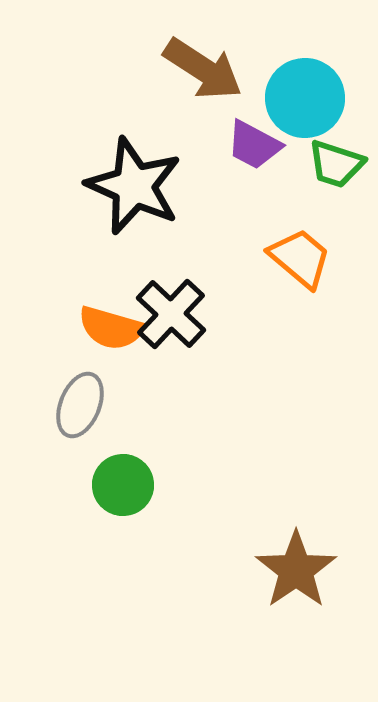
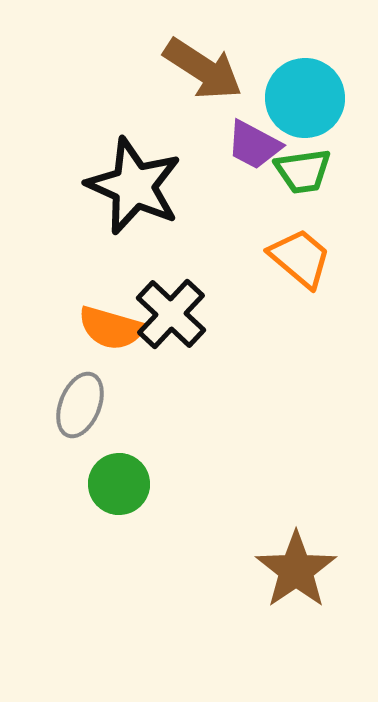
green trapezoid: moved 33 px left, 7 px down; rotated 26 degrees counterclockwise
green circle: moved 4 px left, 1 px up
